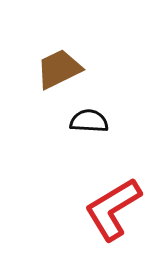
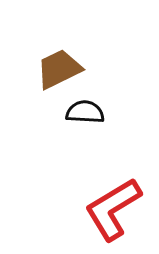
black semicircle: moved 4 px left, 9 px up
